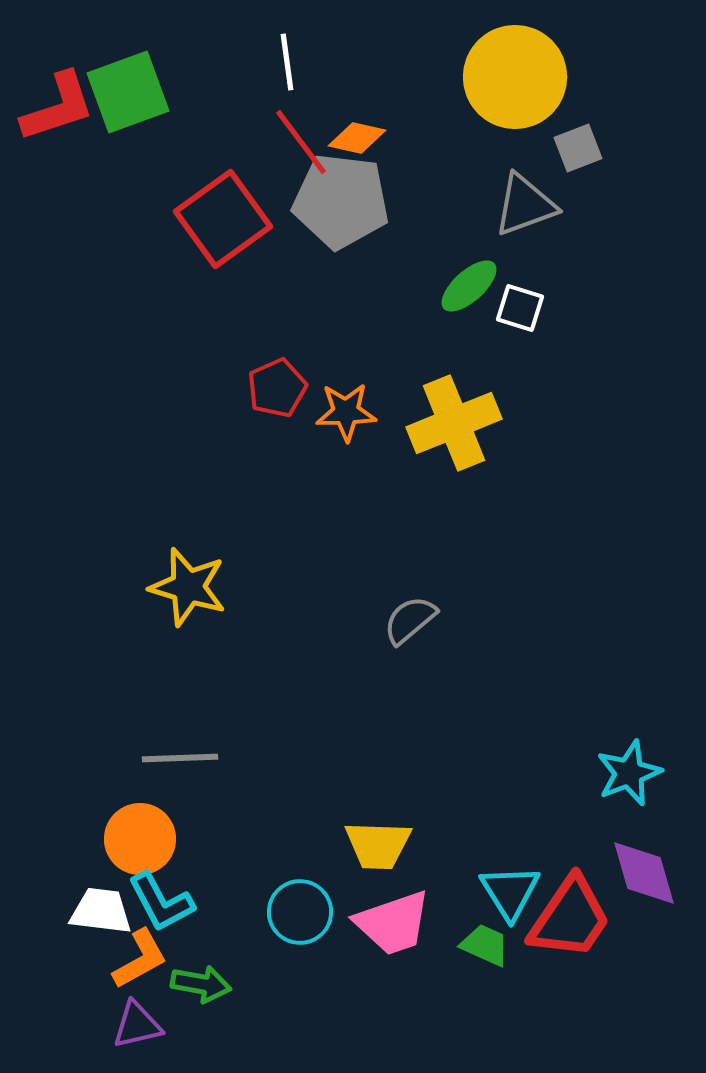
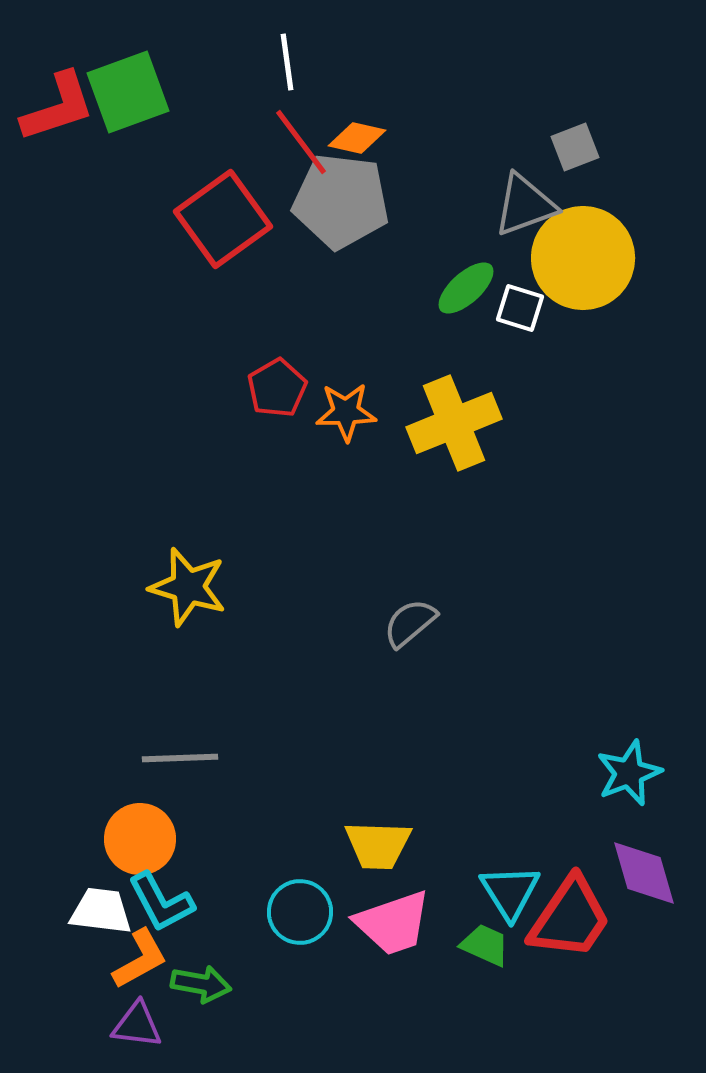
yellow circle: moved 68 px right, 181 px down
gray square: moved 3 px left, 1 px up
green ellipse: moved 3 px left, 2 px down
red pentagon: rotated 6 degrees counterclockwise
gray semicircle: moved 3 px down
purple triangle: rotated 20 degrees clockwise
